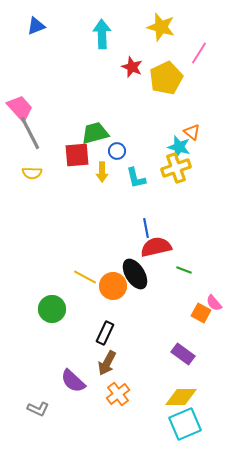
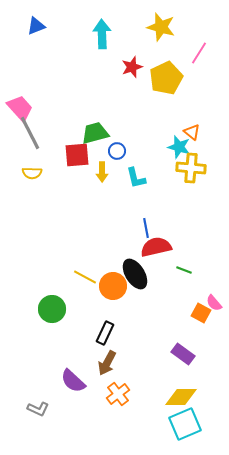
red star: rotated 30 degrees clockwise
yellow cross: moved 15 px right; rotated 24 degrees clockwise
